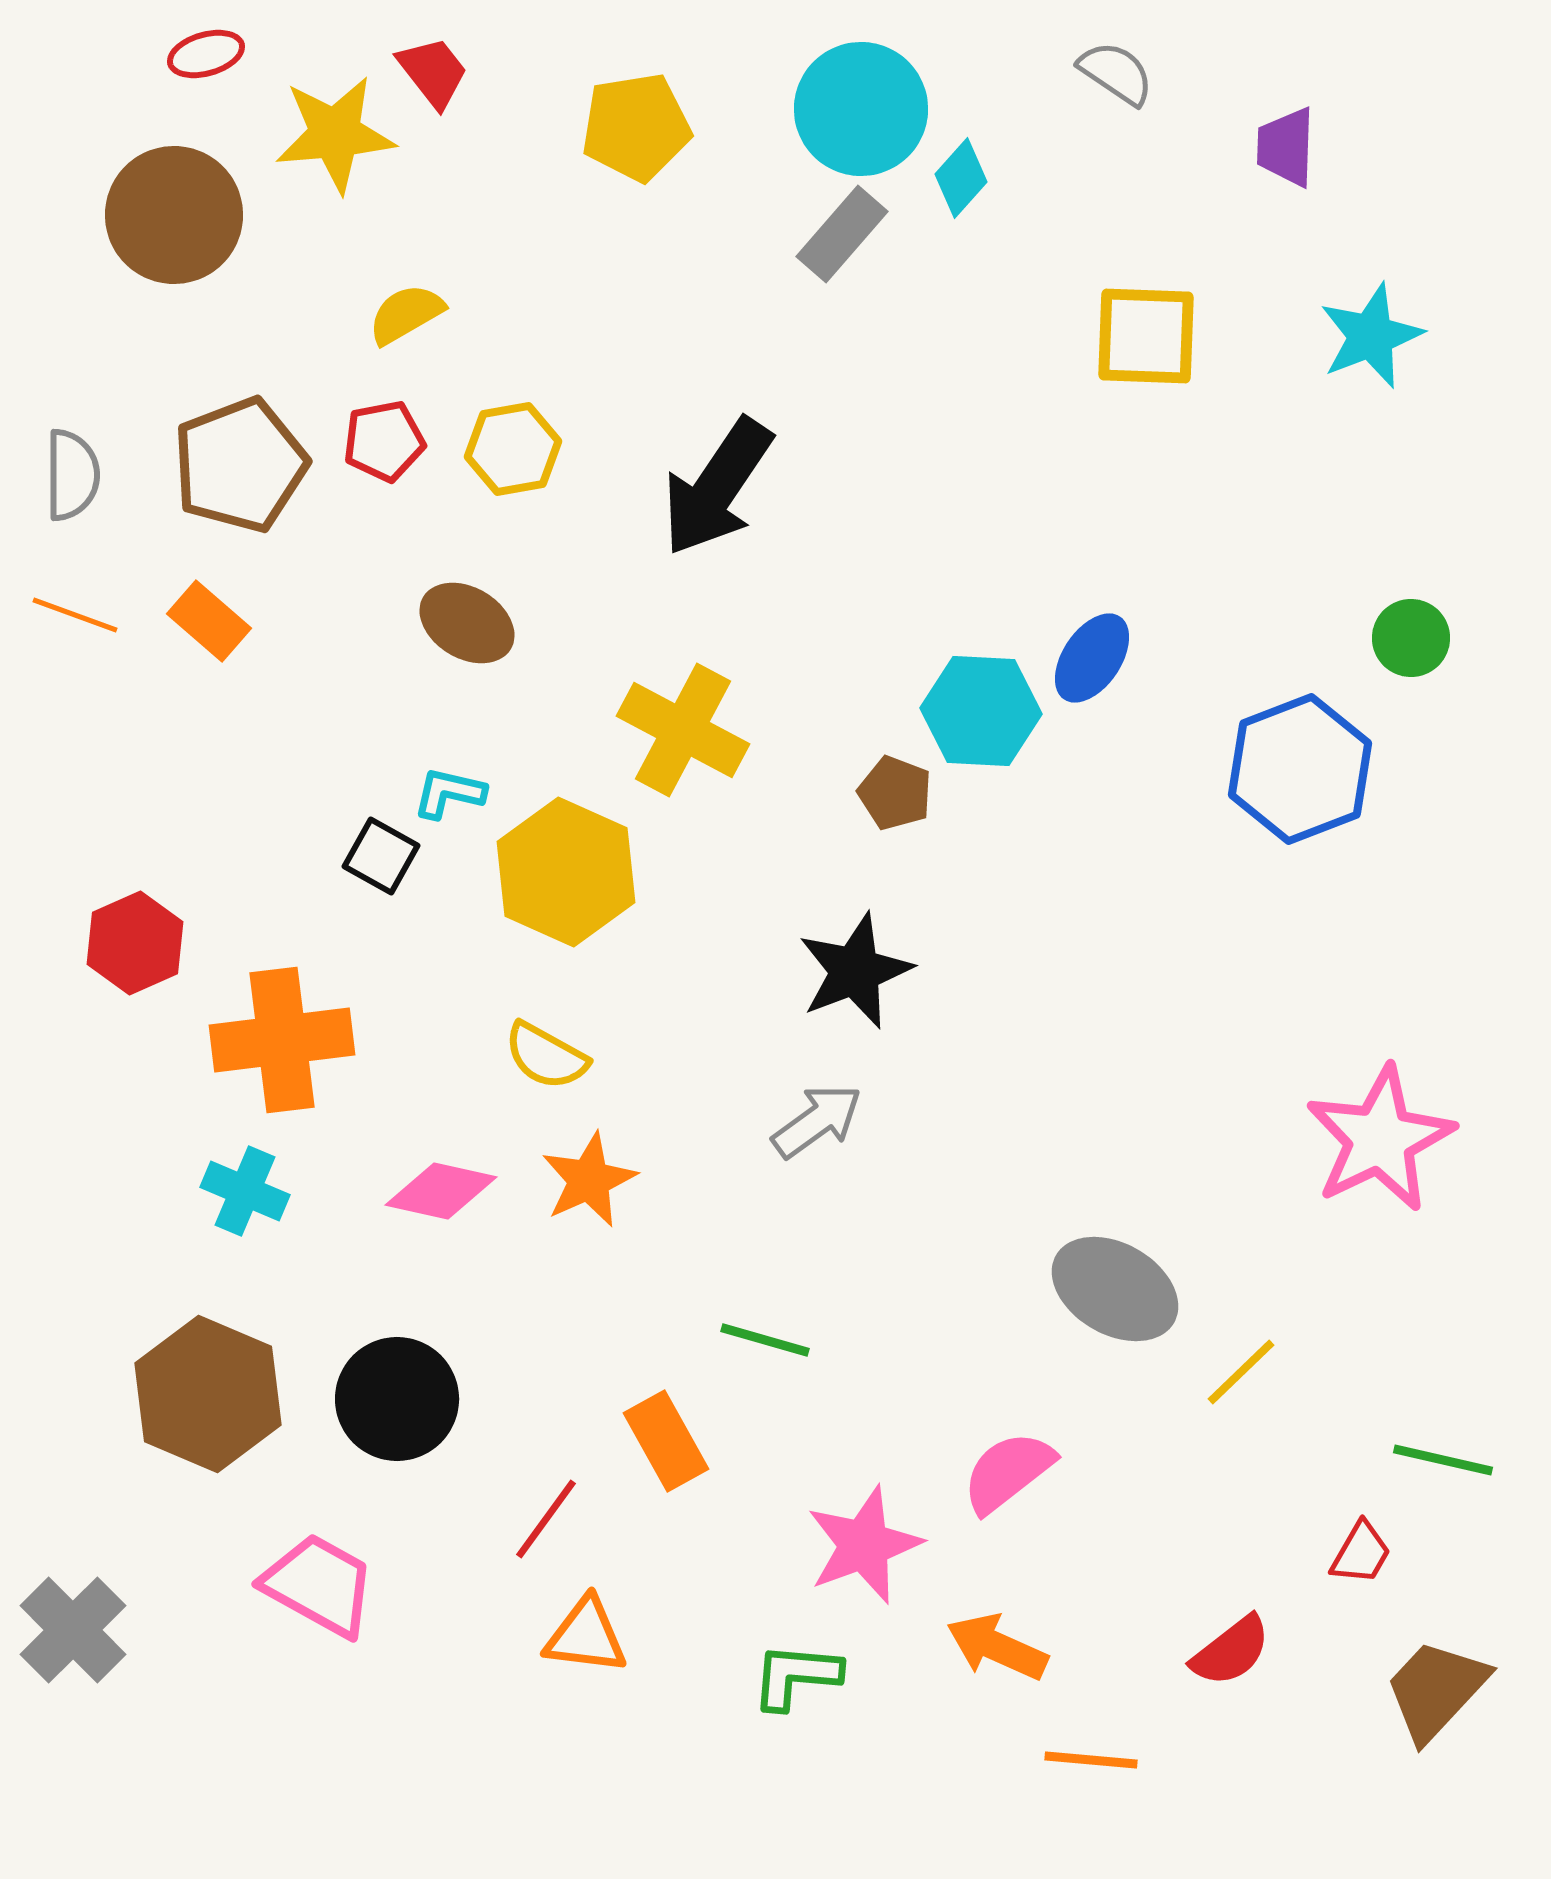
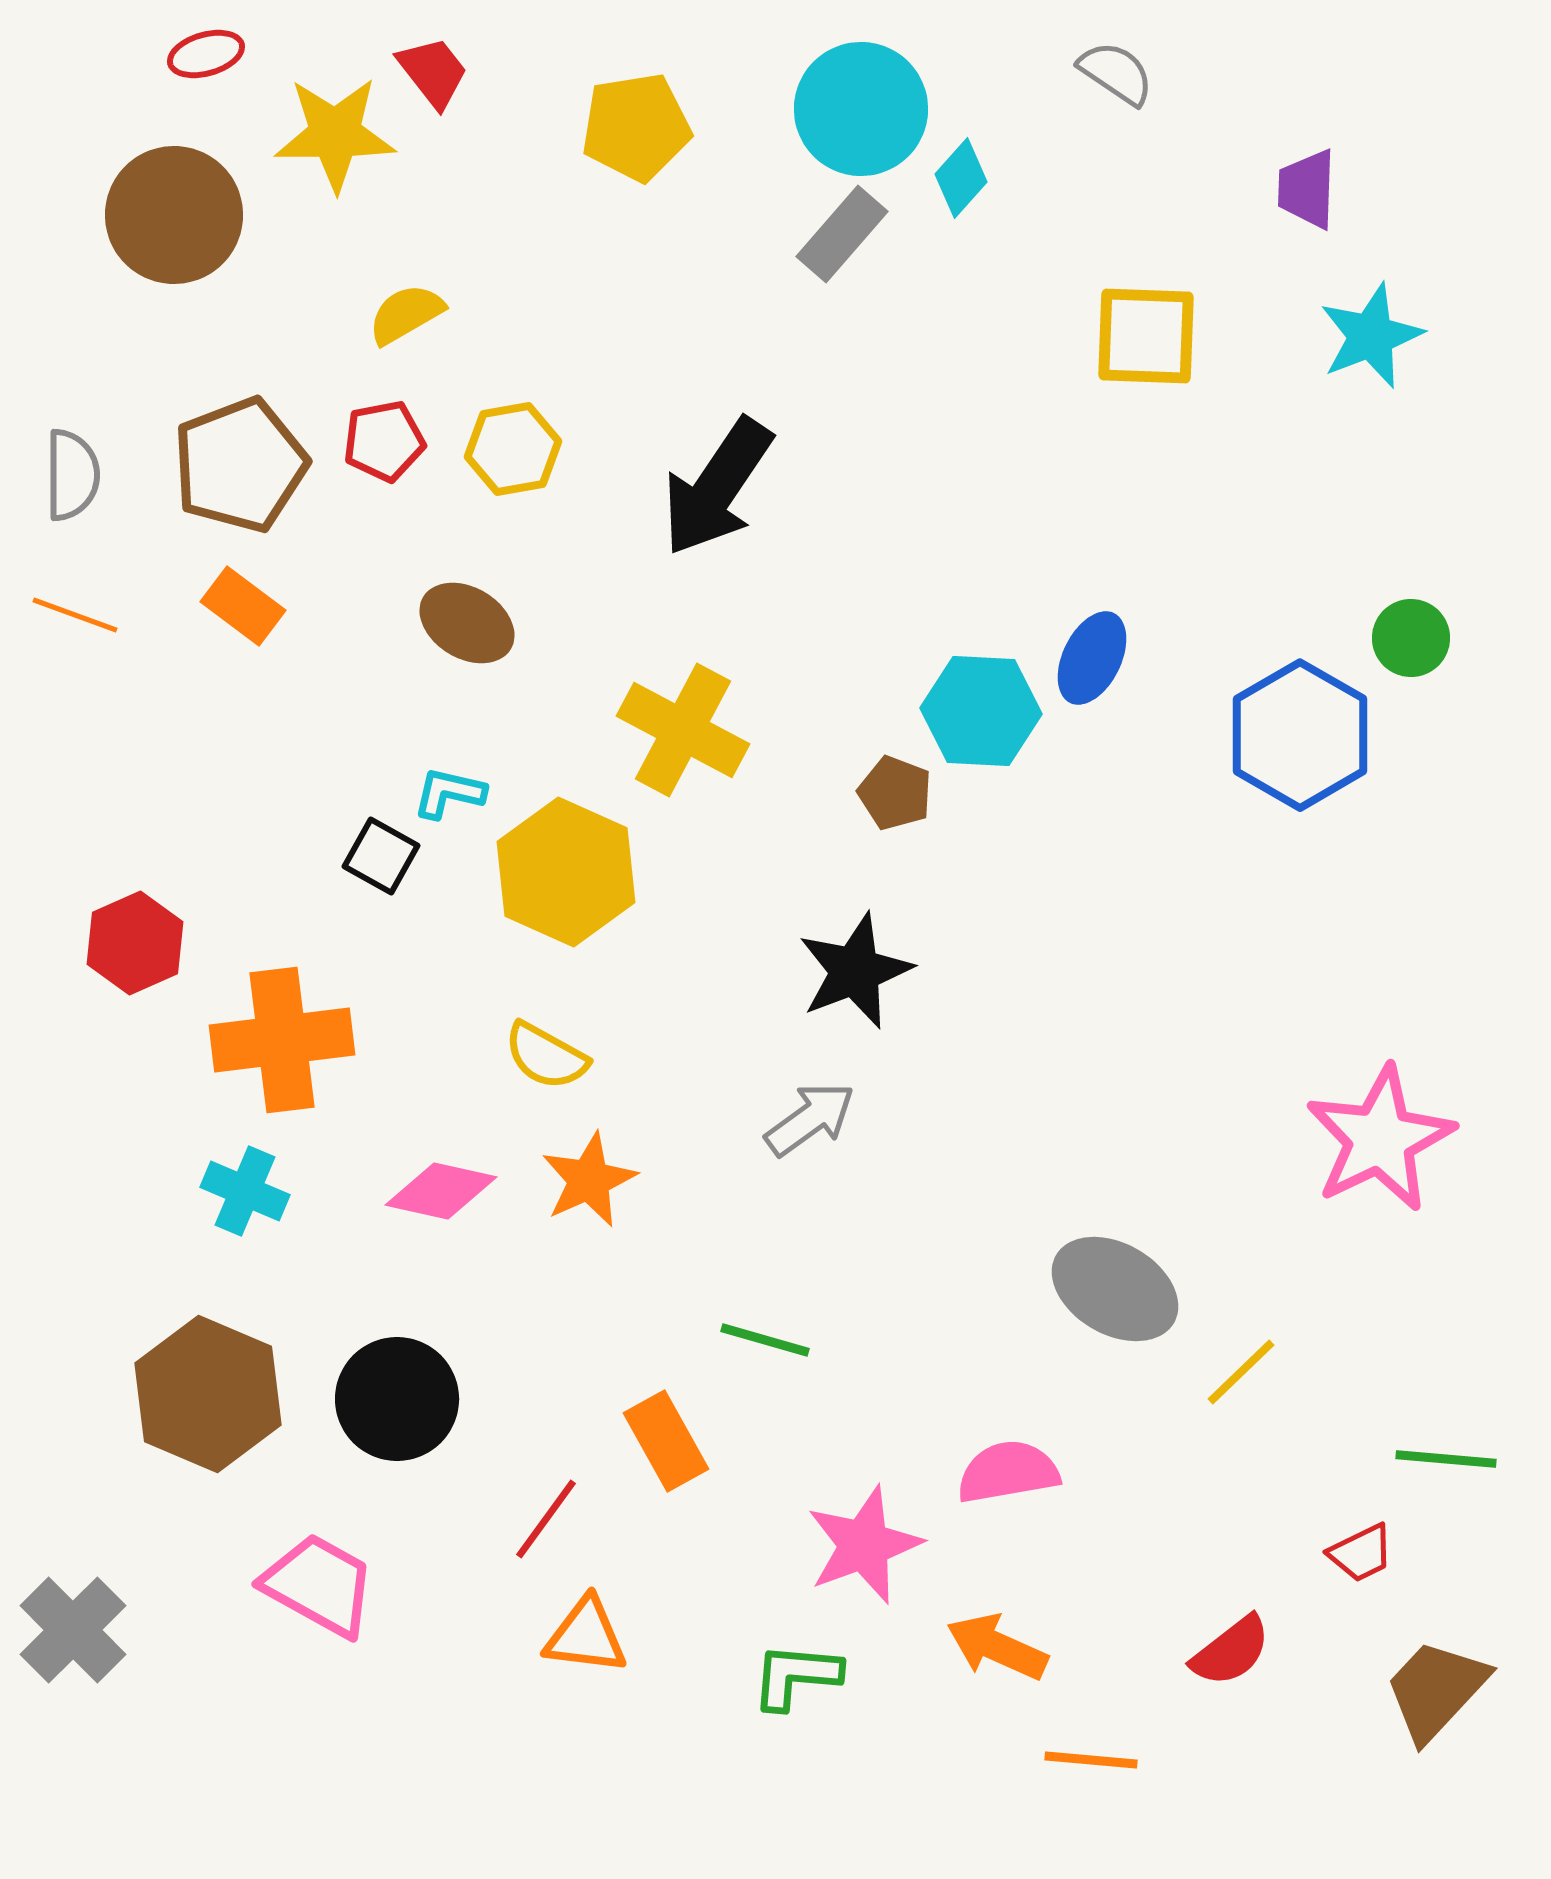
yellow star at (335, 134): rotated 5 degrees clockwise
purple trapezoid at (1286, 147): moved 21 px right, 42 px down
orange rectangle at (209, 621): moved 34 px right, 15 px up; rotated 4 degrees counterclockwise
blue ellipse at (1092, 658): rotated 8 degrees counterclockwise
blue hexagon at (1300, 769): moved 34 px up; rotated 9 degrees counterclockwise
gray arrow at (817, 1121): moved 7 px left, 2 px up
green line at (1443, 1460): moved 3 px right, 1 px up; rotated 8 degrees counterclockwise
pink semicircle at (1008, 1472): rotated 28 degrees clockwise
red trapezoid at (1361, 1553): rotated 34 degrees clockwise
